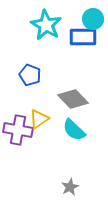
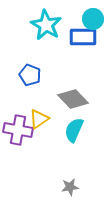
cyan semicircle: rotated 70 degrees clockwise
gray star: rotated 18 degrees clockwise
